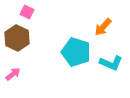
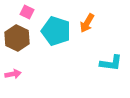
orange arrow: moved 16 px left, 4 px up; rotated 12 degrees counterclockwise
cyan pentagon: moved 20 px left, 21 px up
cyan L-shape: rotated 15 degrees counterclockwise
pink arrow: rotated 28 degrees clockwise
